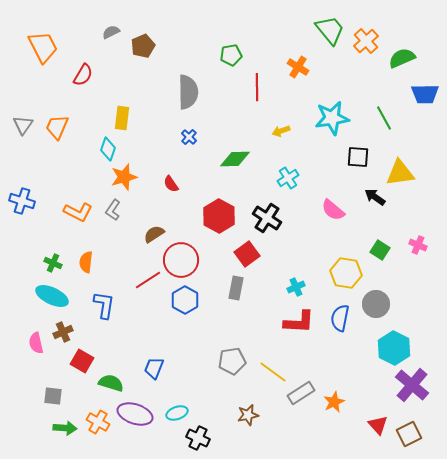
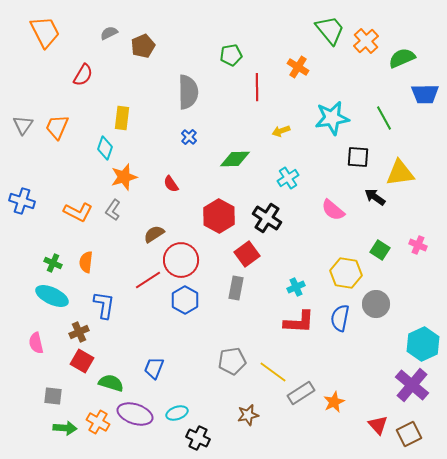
gray semicircle at (111, 32): moved 2 px left, 1 px down
orange trapezoid at (43, 47): moved 2 px right, 15 px up
cyan diamond at (108, 149): moved 3 px left, 1 px up
brown cross at (63, 332): moved 16 px right
cyan hexagon at (394, 348): moved 29 px right, 4 px up; rotated 8 degrees clockwise
